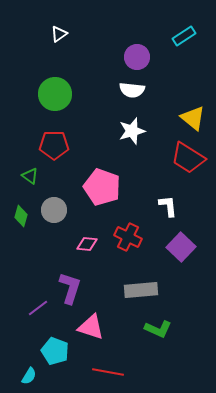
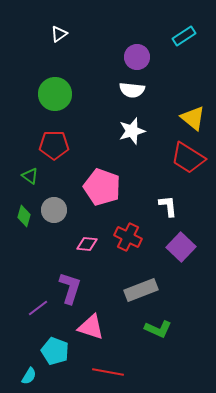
green diamond: moved 3 px right
gray rectangle: rotated 16 degrees counterclockwise
